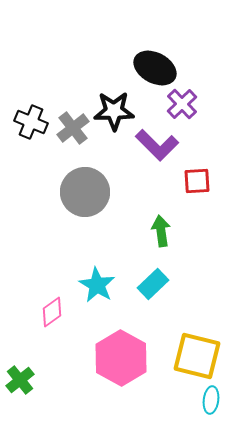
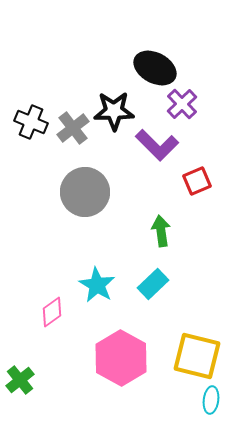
red square: rotated 20 degrees counterclockwise
